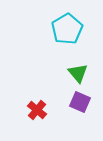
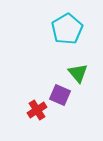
purple square: moved 20 px left, 7 px up
red cross: rotated 18 degrees clockwise
